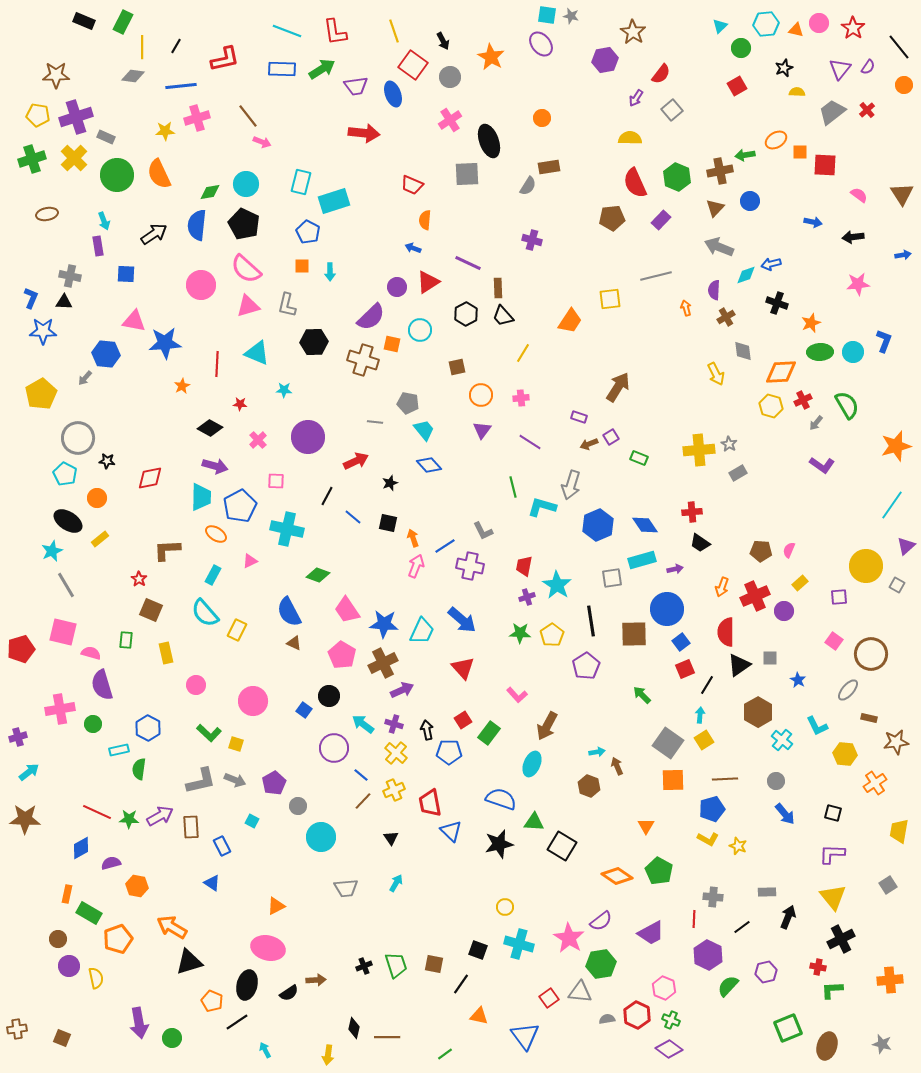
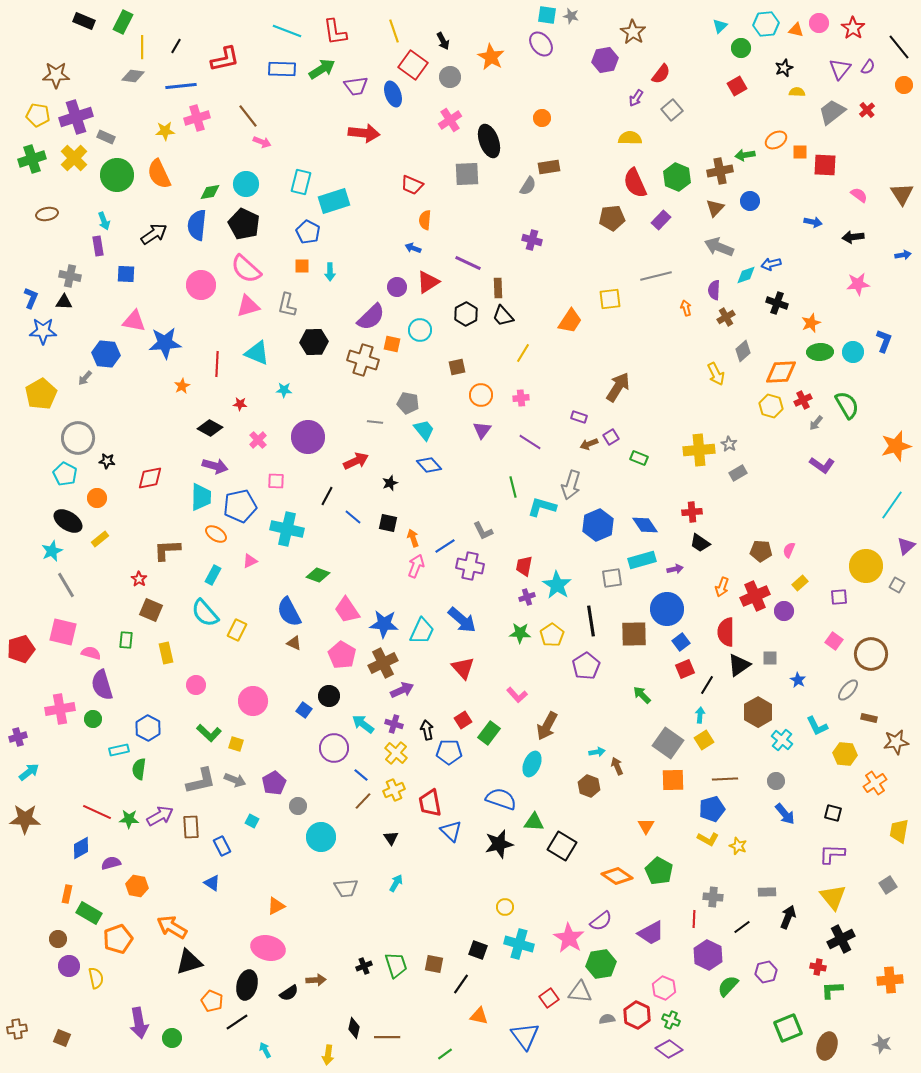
gray diamond at (743, 351): rotated 55 degrees clockwise
blue pentagon at (240, 506): rotated 16 degrees clockwise
green circle at (93, 724): moved 5 px up
